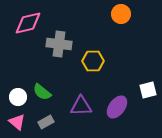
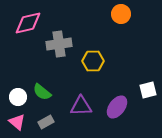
gray cross: rotated 15 degrees counterclockwise
